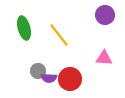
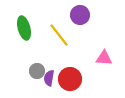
purple circle: moved 25 px left
gray circle: moved 1 px left
purple semicircle: rotated 98 degrees clockwise
